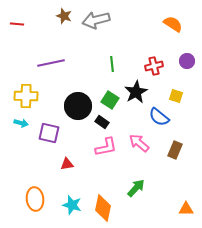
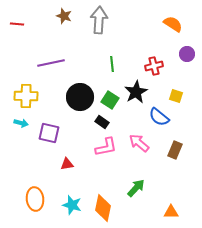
gray arrow: moved 3 px right; rotated 108 degrees clockwise
purple circle: moved 7 px up
black circle: moved 2 px right, 9 px up
orange triangle: moved 15 px left, 3 px down
